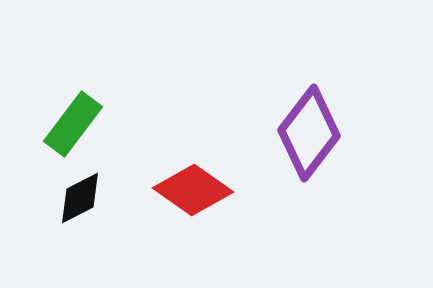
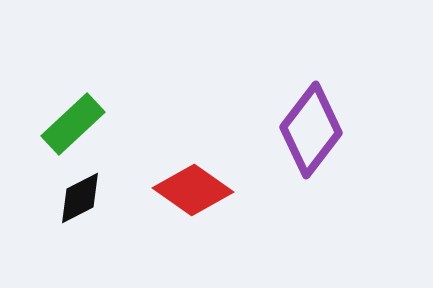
green rectangle: rotated 10 degrees clockwise
purple diamond: moved 2 px right, 3 px up
